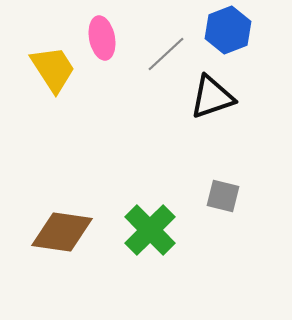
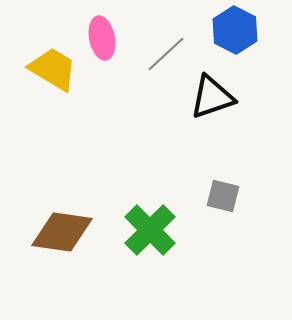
blue hexagon: moved 7 px right; rotated 12 degrees counterclockwise
yellow trapezoid: rotated 26 degrees counterclockwise
